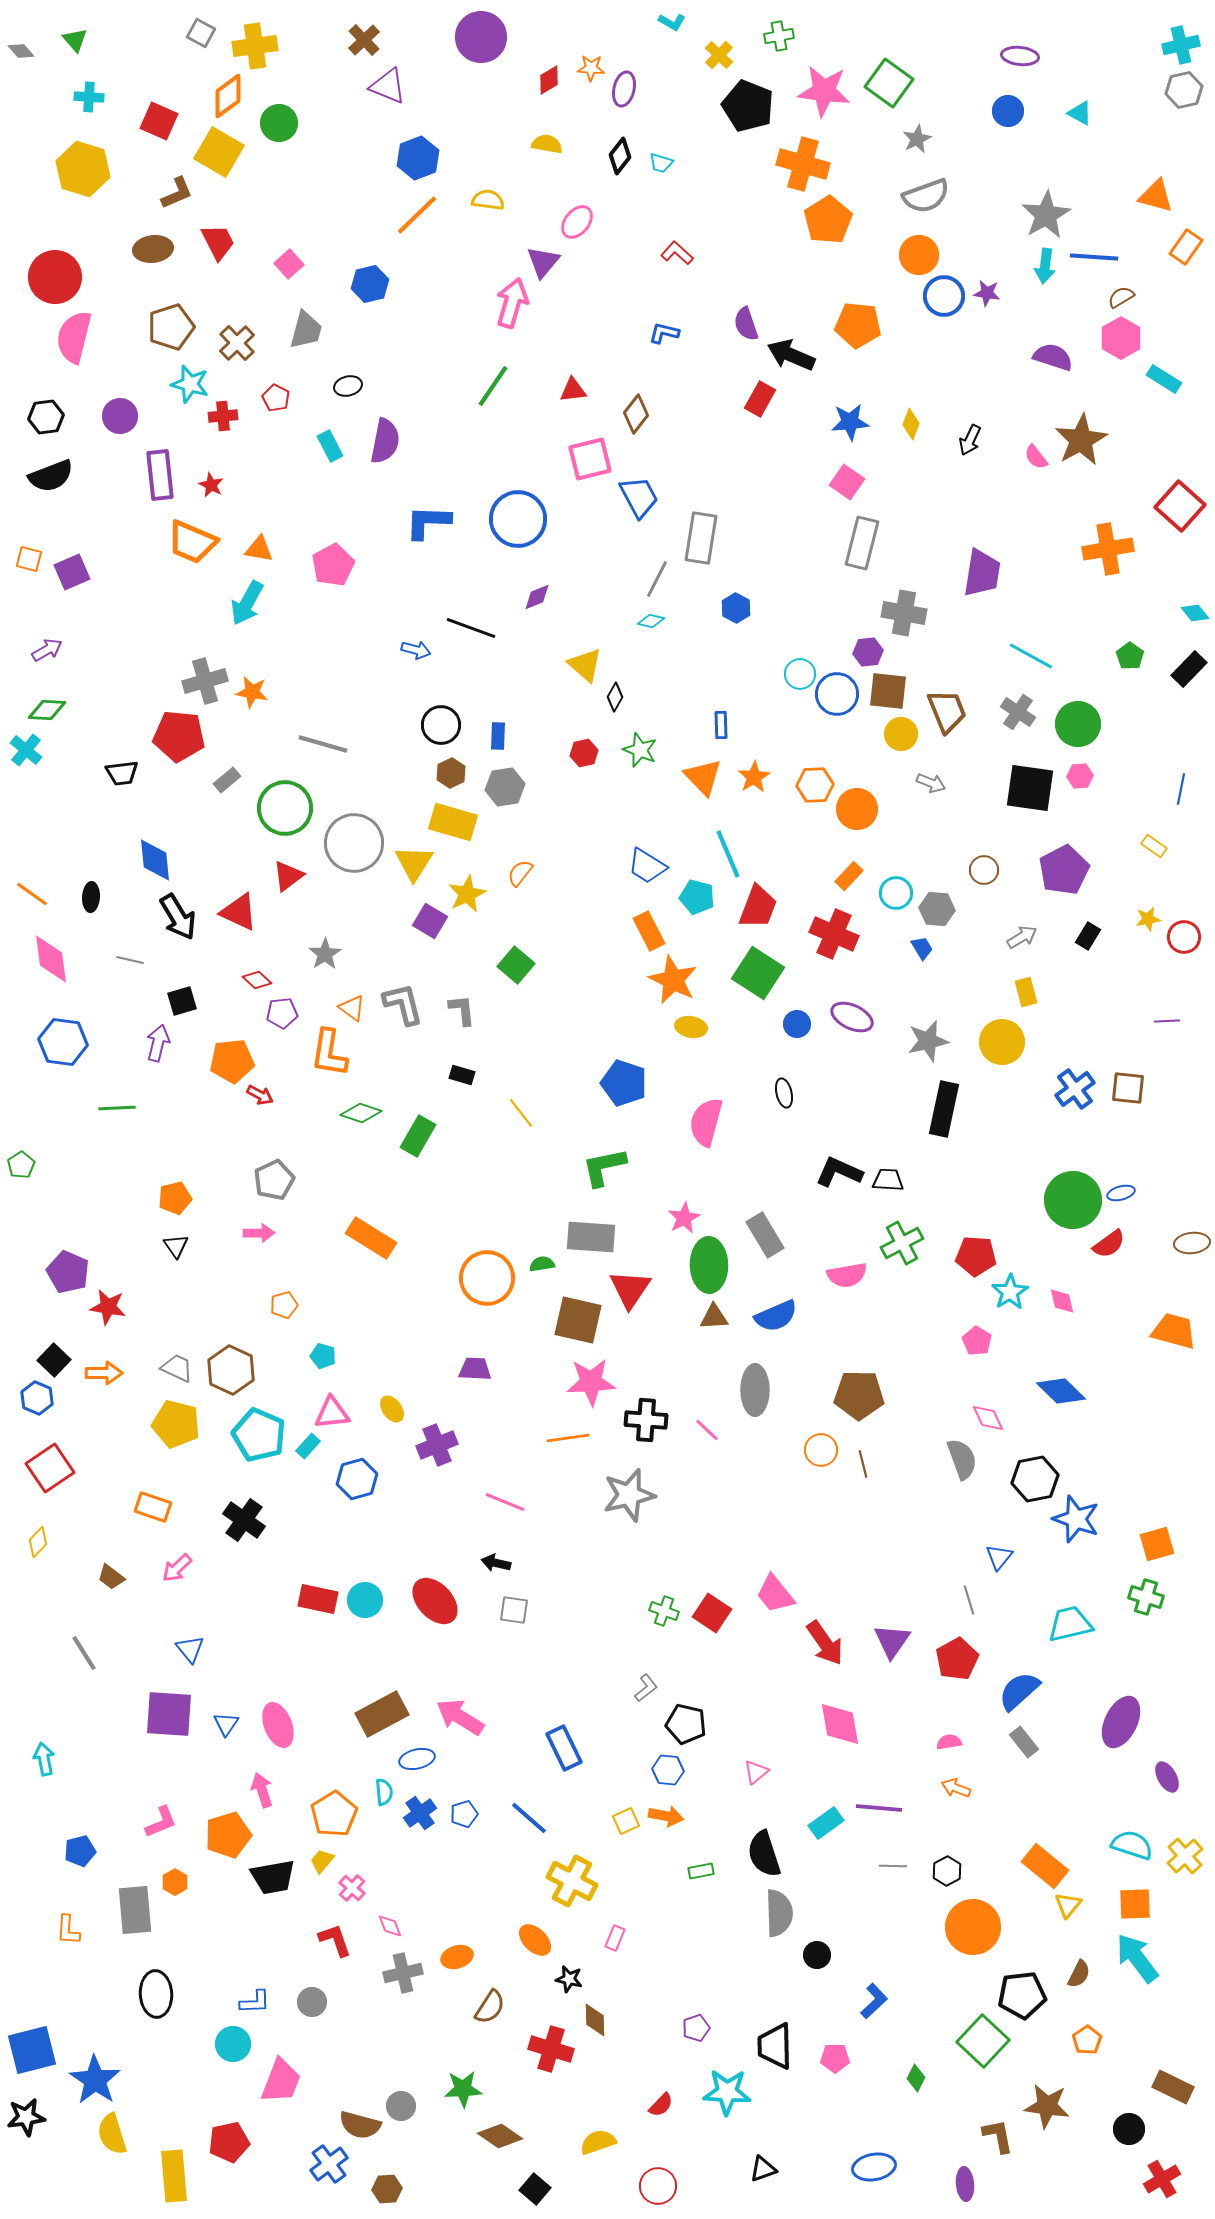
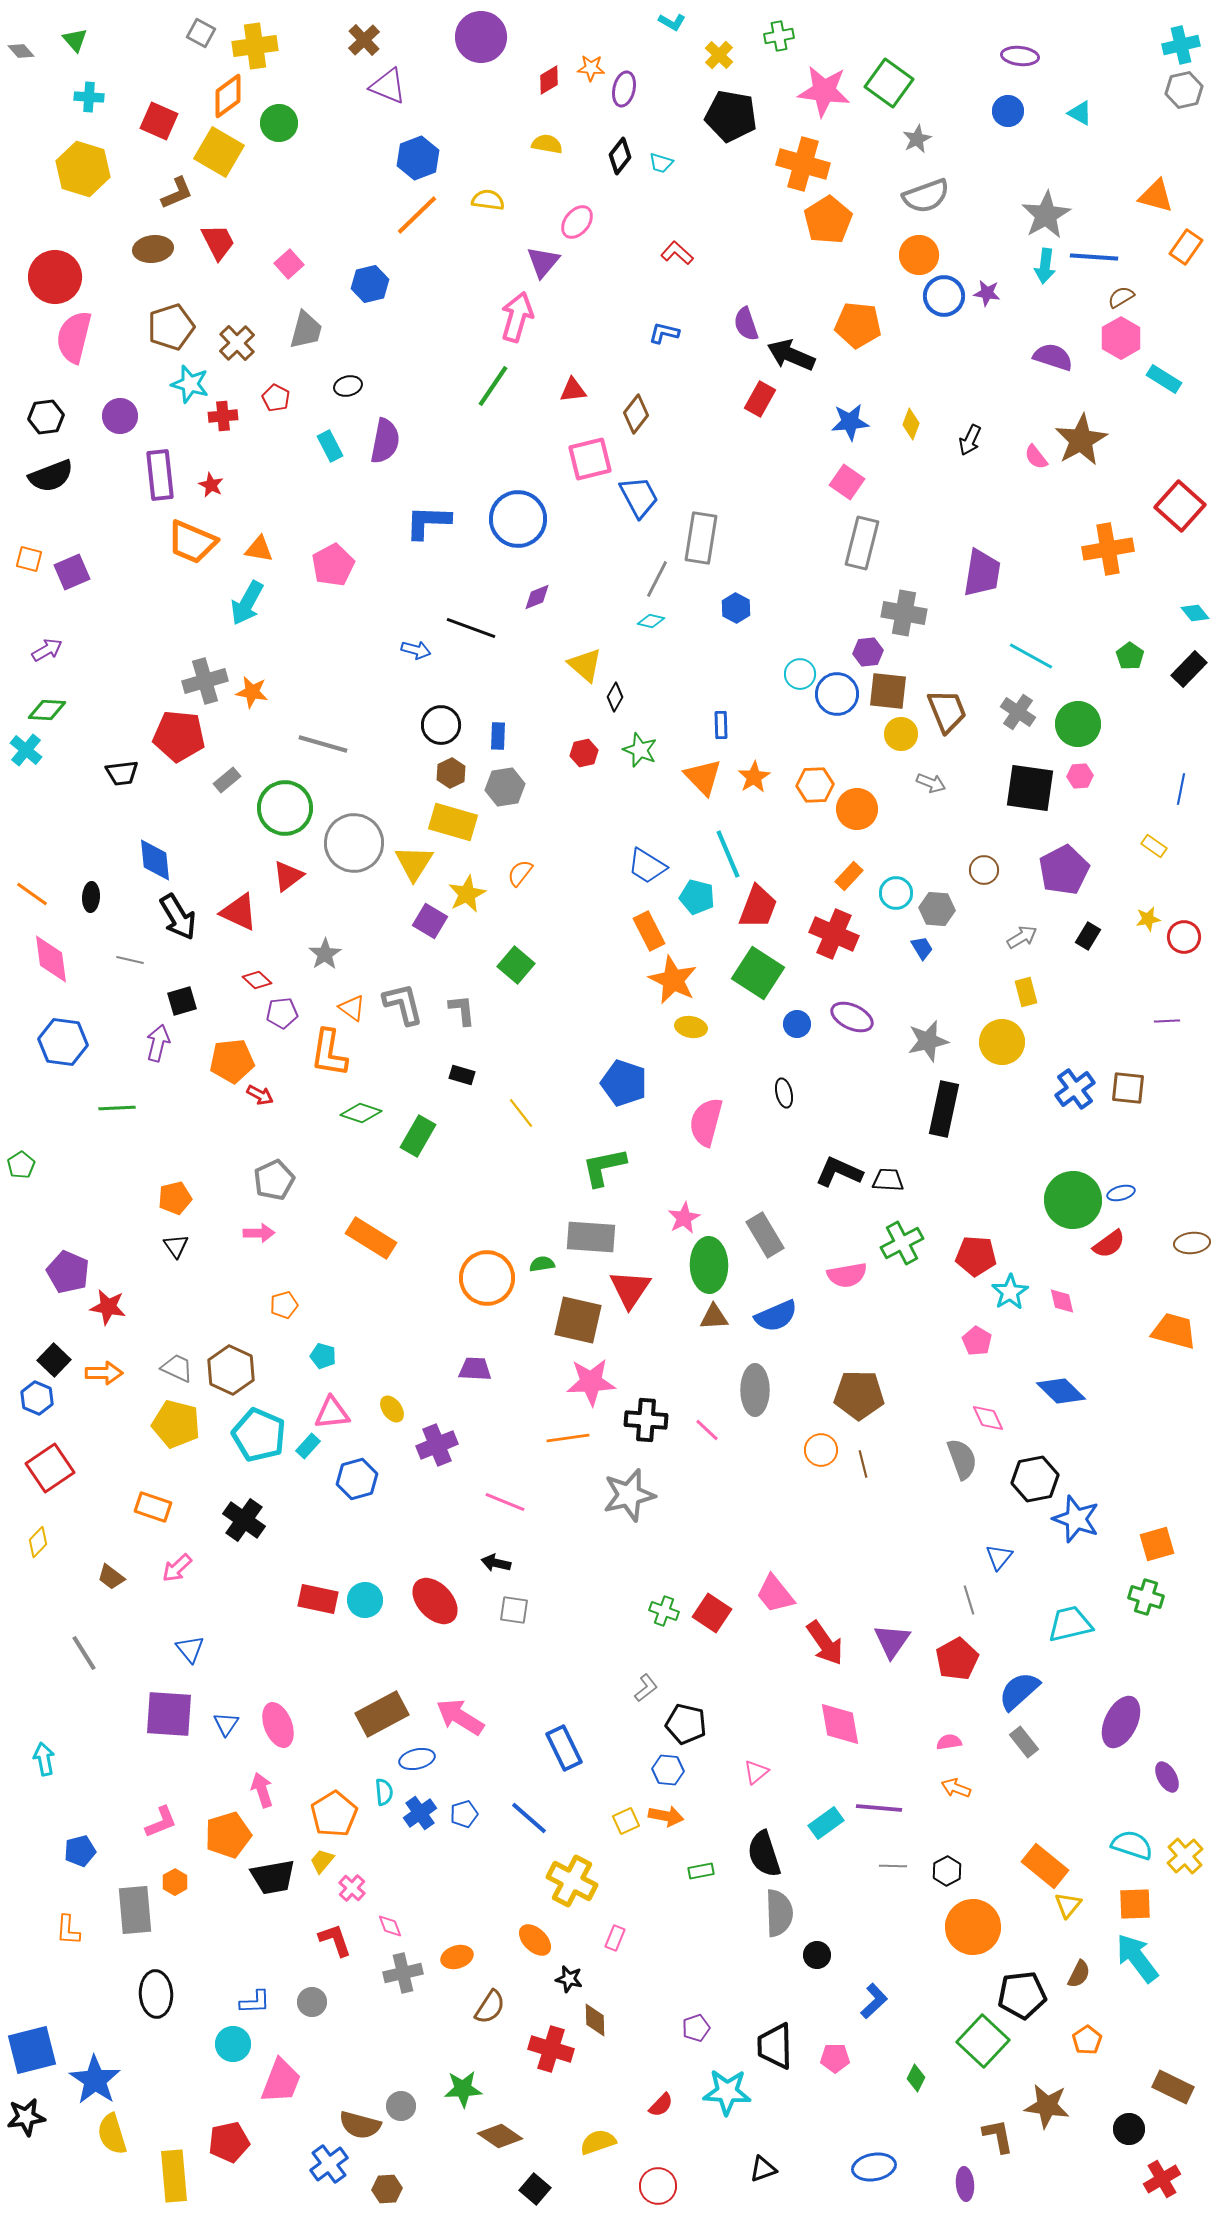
black pentagon at (748, 106): moved 17 px left, 10 px down; rotated 12 degrees counterclockwise
pink arrow at (512, 303): moved 5 px right, 14 px down
